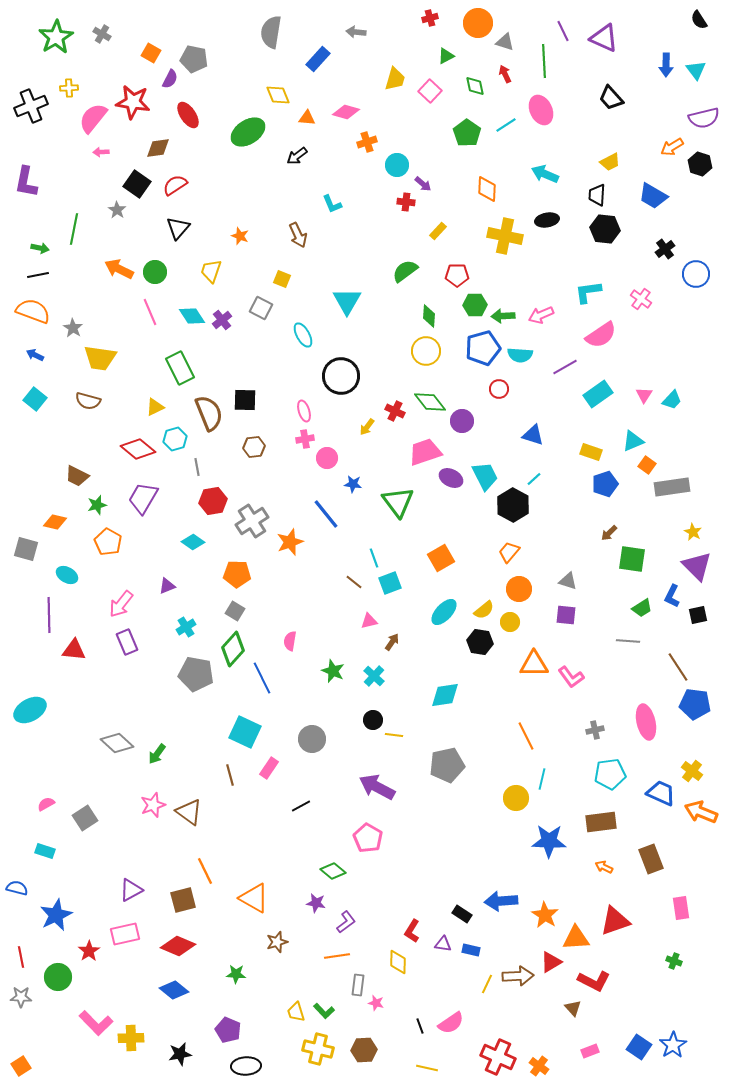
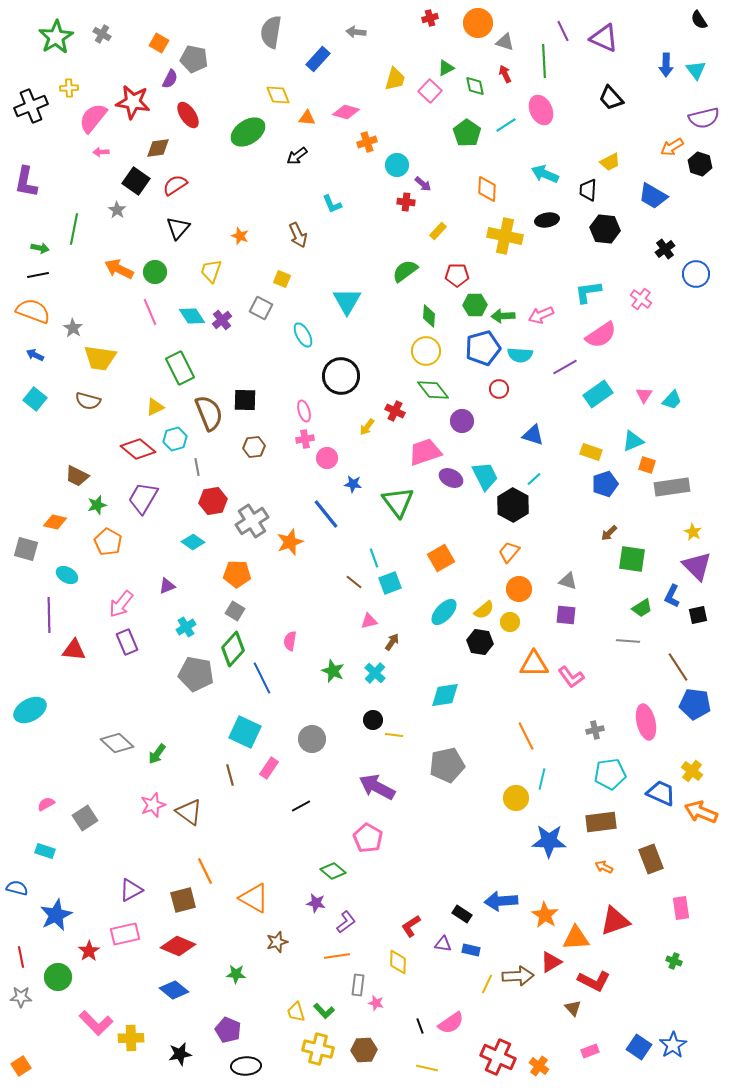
orange square at (151, 53): moved 8 px right, 10 px up
green triangle at (446, 56): moved 12 px down
black square at (137, 184): moved 1 px left, 3 px up
black trapezoid at (597, 195): moved 9 px left, 5 px up
green diamond at (430, 402): moved 3 px right, 12 px up
orange square at (647, 465): rotated 18 degrees counterclockwise
cyan cross at (374, 676): moved 1 px right, 3 px up
red L-shape at (412, 931): moved 1 px left, 5 px up; rotated 25 degrees clockwise
